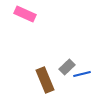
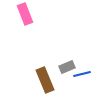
pink rectangle: rotated 45 degrees clockwise
gray rectangle: rotated 21 degrees clockwise
